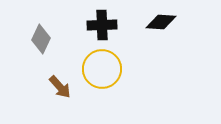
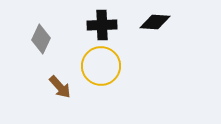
black diamond: moved 6 px left
yellow circle: moved 1 px left, 3 px up
